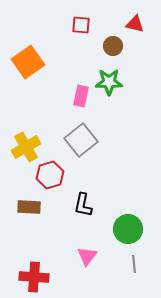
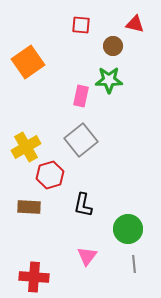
green star: moved 2 px up
